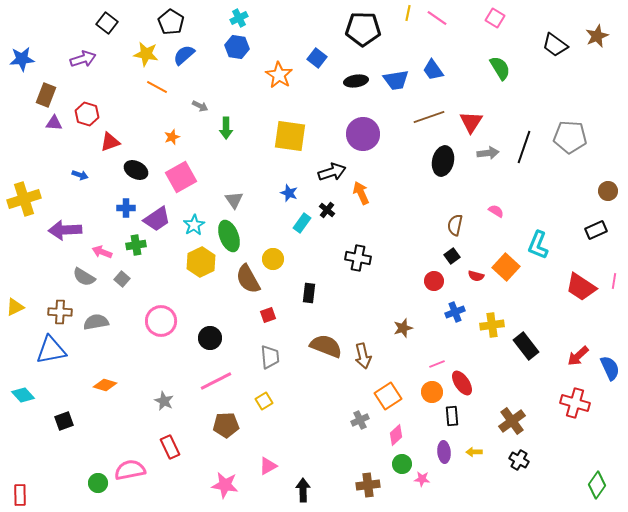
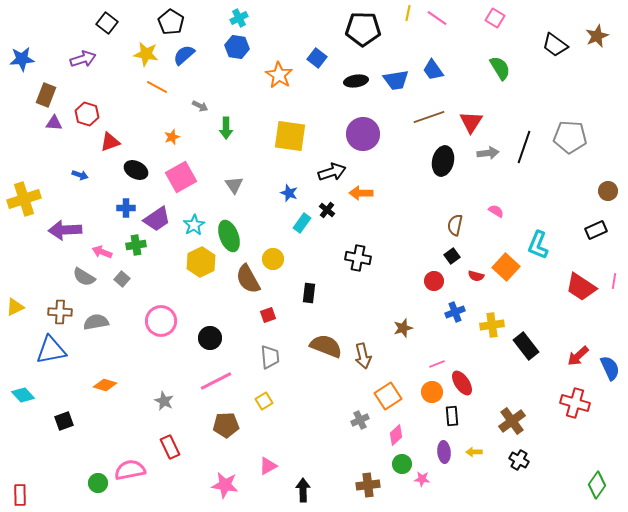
orange arrow at (361, 193): rotated 65 degrees counterclockwise
gray triangle at (234, 200): moved 15 px up
